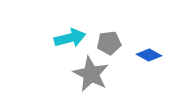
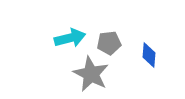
blue diamond: rotated 65 degrees clockwise
